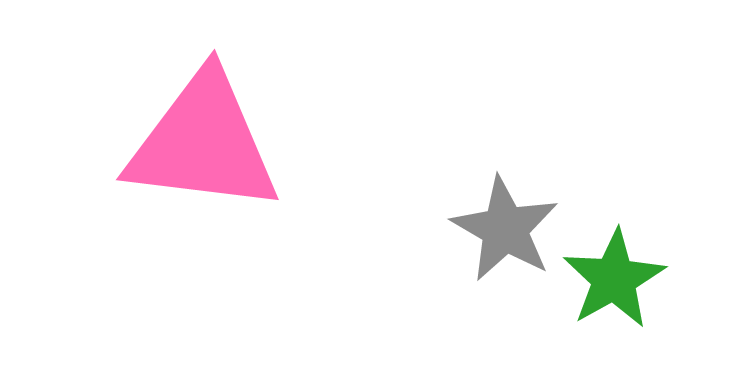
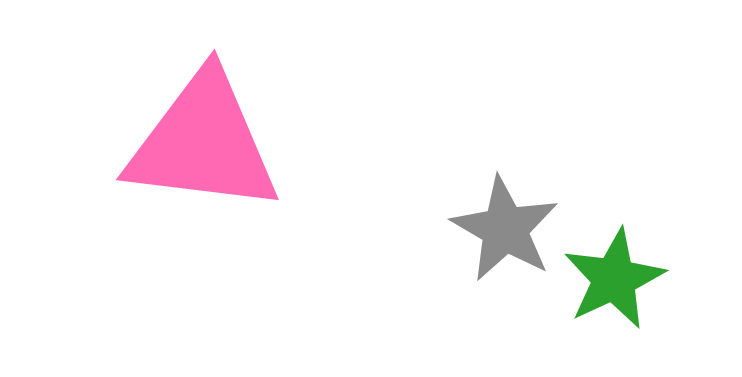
green star: rotated 4 degrees clockwise
